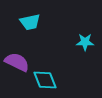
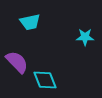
cyan star: moved 5 px up
purple semicircle: rotated 20 degrees clockwise
